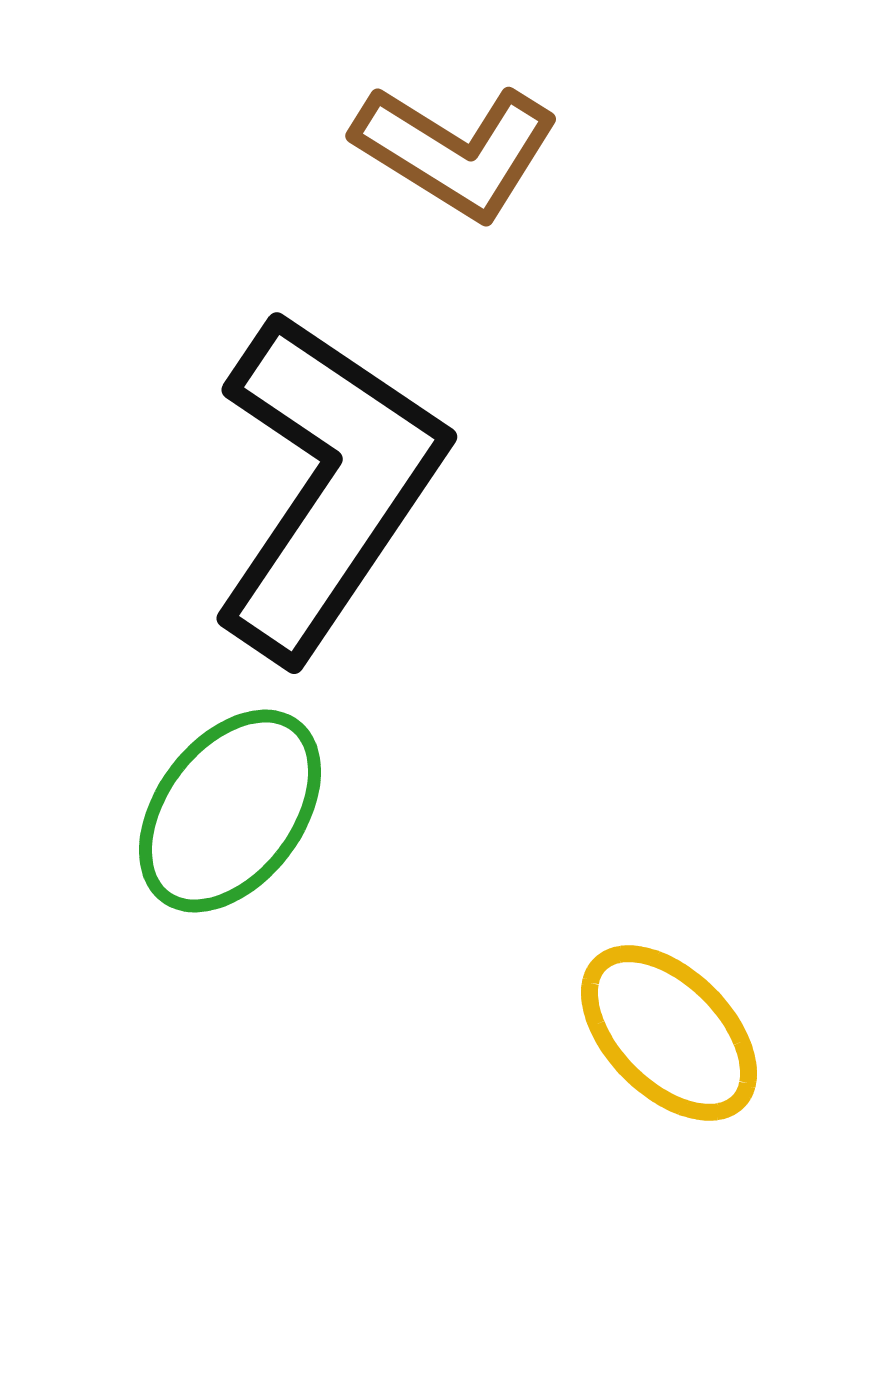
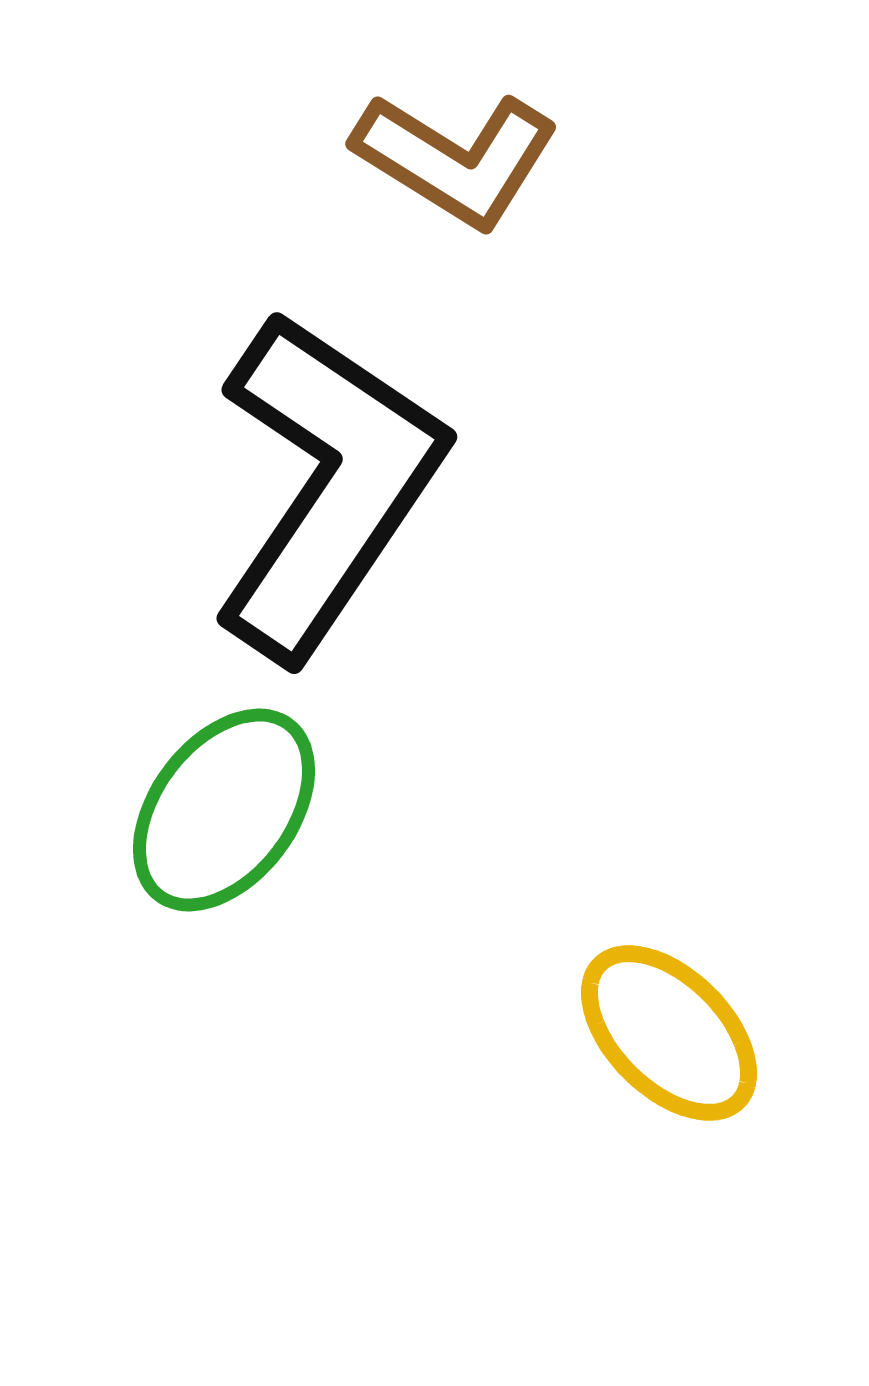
brown L-shape: moved 8 px down
green ellipse: moved 6 px left, 1 px up
